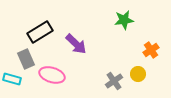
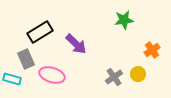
orange cross: moved 1 px right
gray cross: moved 4 px up
